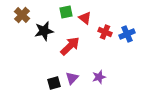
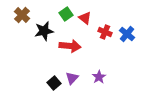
green square: moved 2 px down; rotated 24 degrees counterclockwise
blue cross: rotated 28 degrees counterclockwise
red arrow: rotated 50 degrees clockwise
purple star: rotated 16 degrees counterclockwise
black square: rotated 24 degrees counterclockwise
